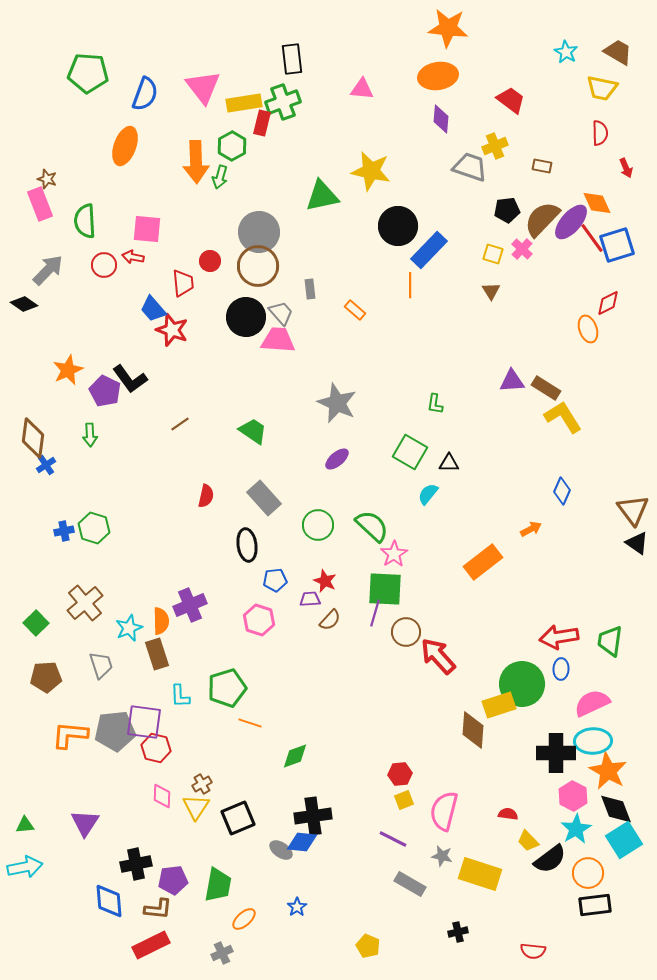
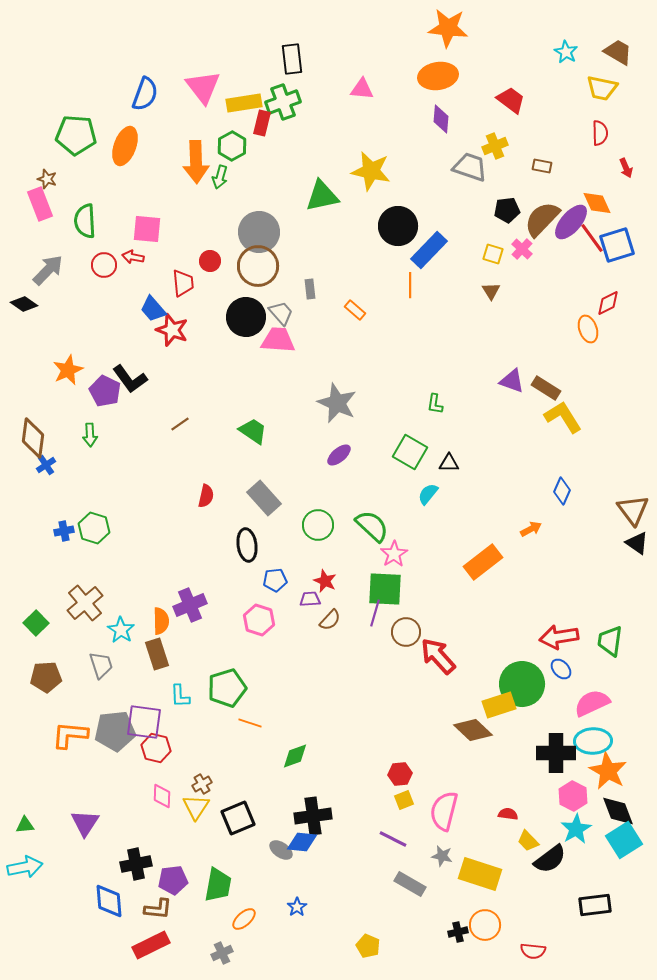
green pentagon at (88, 73): moved 12 px left, 62 px down
purple triangle at (512, 381): rotated 24 degrees clockwise
purple ellipse at (337, 459): moved 2 px right, 4 px up
cyan star at (129, 628): moved 8 px left, 2 px down; rotated 16 degrees counterclockwise
blue ellipse at (561, 669): rotated 45 degrees counterclockwise
brown diamond at (473, 730): rotated 51 degrees counterclockwise
black diamond at (616, 809): moved 2 px right, 2 px down
orange circle at (588, 873): moved 103 px left, 52 px down
